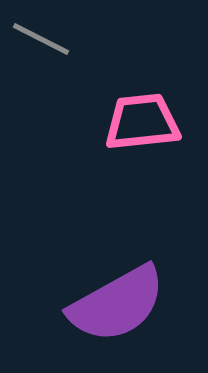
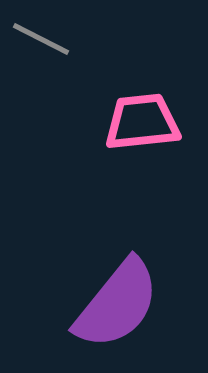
purple semicircle: rotated 22 degrees counterclockwise
